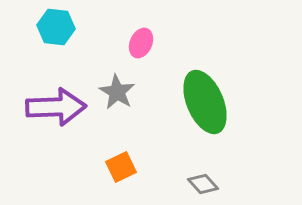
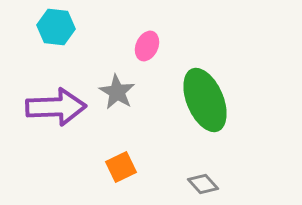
pink ellipse: moved 6 px right, 3 px down
green ellipse: moved 2 px up
